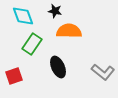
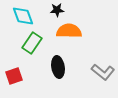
black star: moved 2 px right, 1 px up; rotated 16 degrees counterclockwise
green rectangle: moved 1 px up
black ellipse: rotated 15 degrees clockwise
